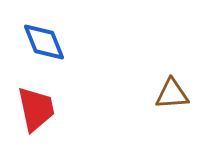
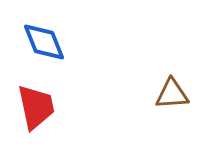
red trapezoid: moved 2 px up
